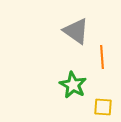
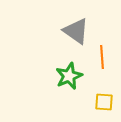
green star: moved 4 px left, 9 px up; rotated 20 degrees clockwise
yellow square: moved 1 px right, 5 px up
